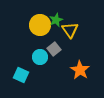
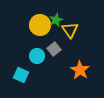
cyan circle: moved 3 px left, 1 px up
